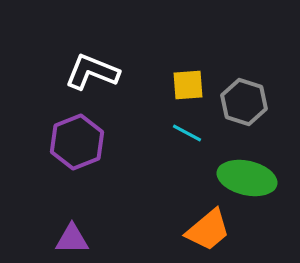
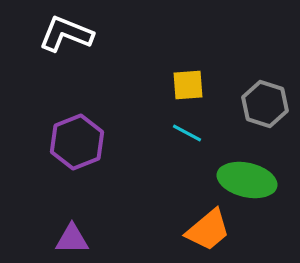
white L-shape: moved 26 px left, 38 px up
gray hexagon: moved 21 px right, 2 px down
green ellipse: moved 2 px down
